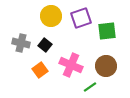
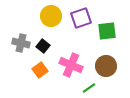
black square: moved 2 px left, 1 px down
green line: moved 1 px left, 1 px down
